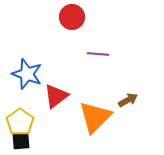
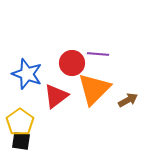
red circle: moved 46 px down
orange triangle: moved 1 px left, 28 px up
black square: rotated 12 degrees clockwise
